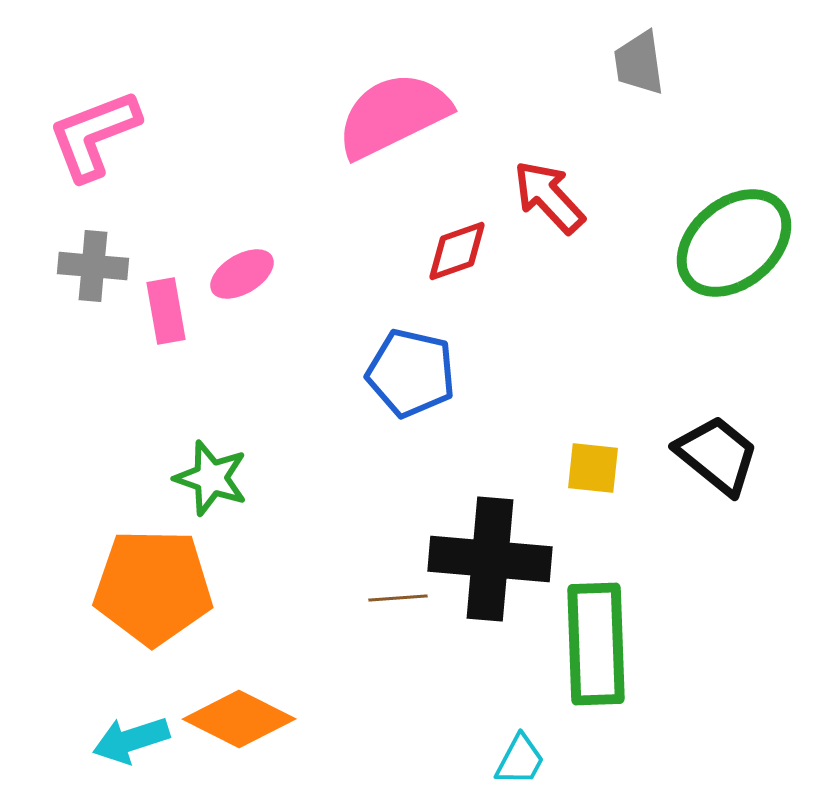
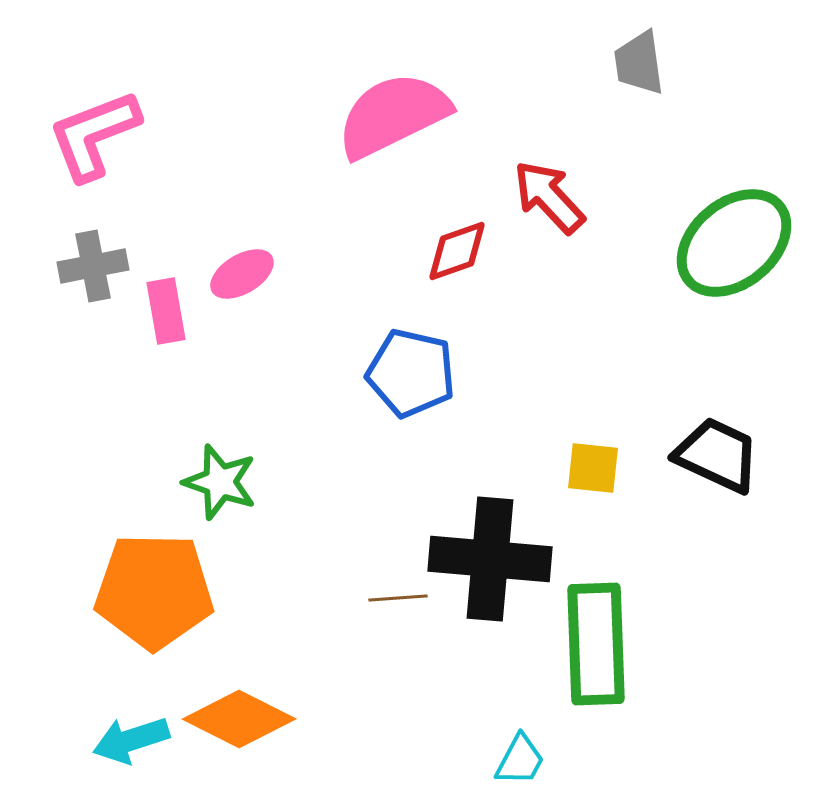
gray cross: rotated 16 degrees counterclockwise
black trapezoid: rotated 14 degrees counterclockwise
green star: moved 9 px right, 4 px down
orange pentagon: moved 1 px right, 4 px down
